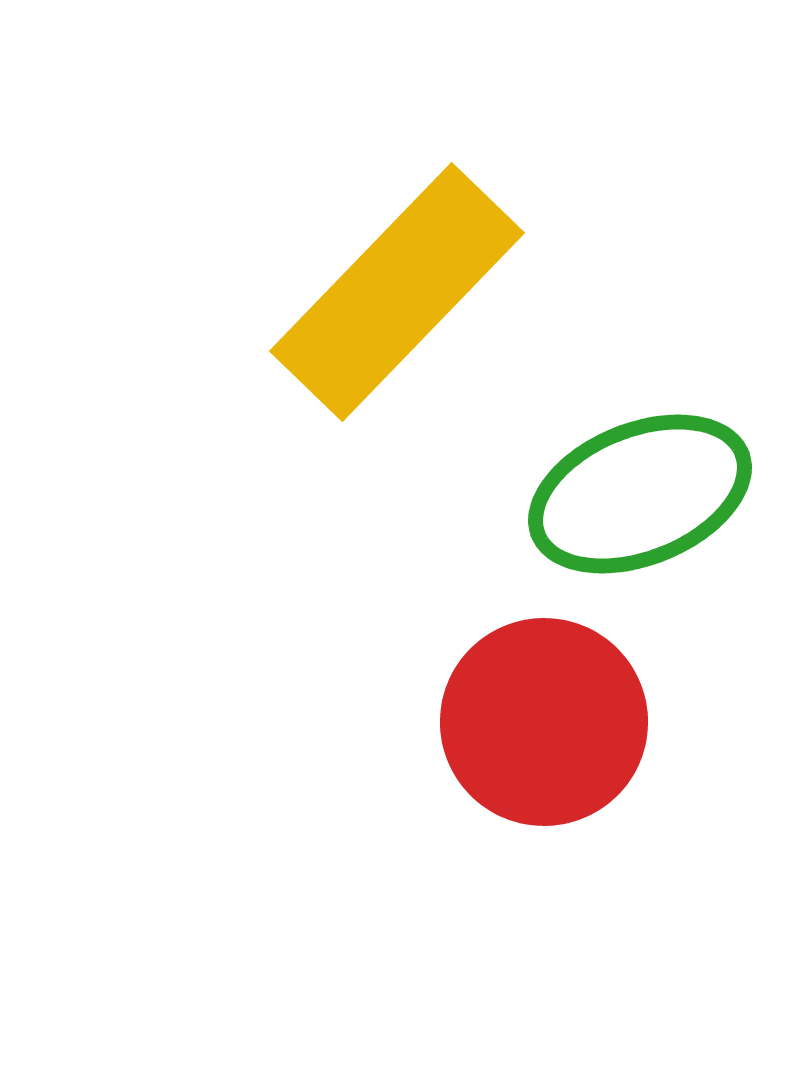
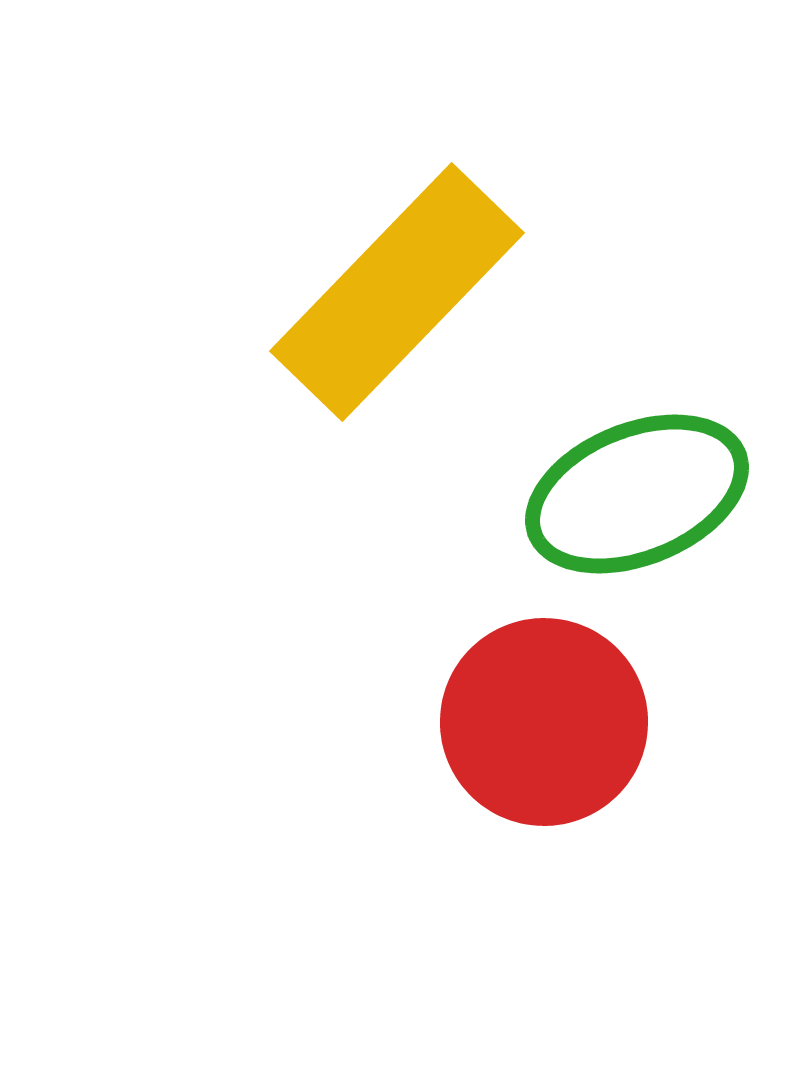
green ellipse: moved 3 px left
